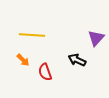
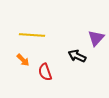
black arrow: moved 4 px up
